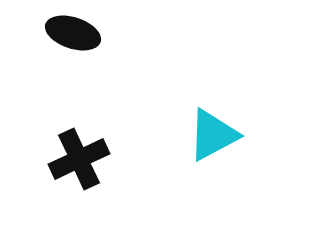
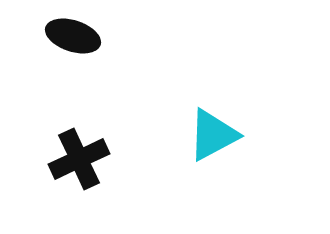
black ellipse: moved 3 px down
